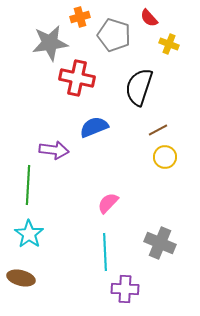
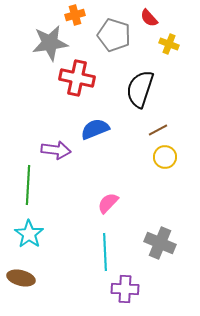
orange cross: moved 5 px left, 2 px up
black semicircle: moved 1 px right, 2 px down
blue semicircle: moved 1 px right, 2 px down
purple arrow: moved 2 px right
